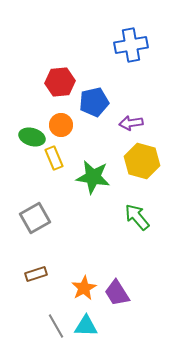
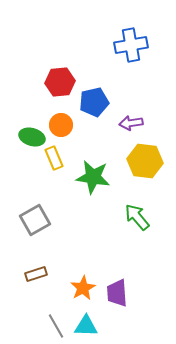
yellow hexagon: moved 3 px right; rotated 8 degrees counterclockwise
gray square: moved 2 px down
orange star: moved 1 px left
purple trapezoid: rotated 28 degrees clockwise
